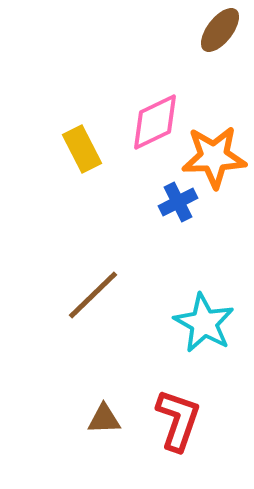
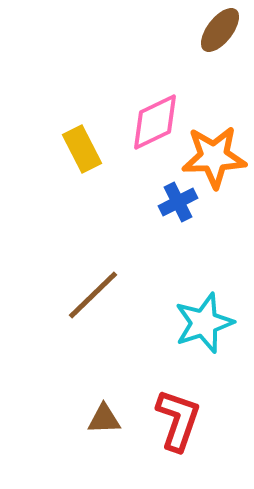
cyan star: rotated 24 degrees clockwise
